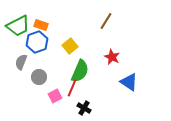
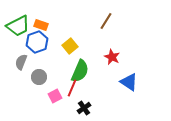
black cross: rotated 24 degrees clockwise
